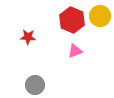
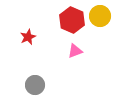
red star: rotated 28 degrees counterclockwise
